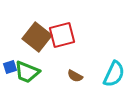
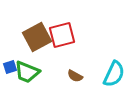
brown square: rotated 24 degrees clockwise
